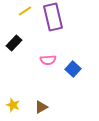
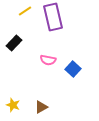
pink semicircle: rotated 14 degrees clockwise
